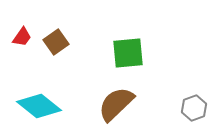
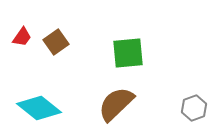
cyan diamond: moved 2 px down
